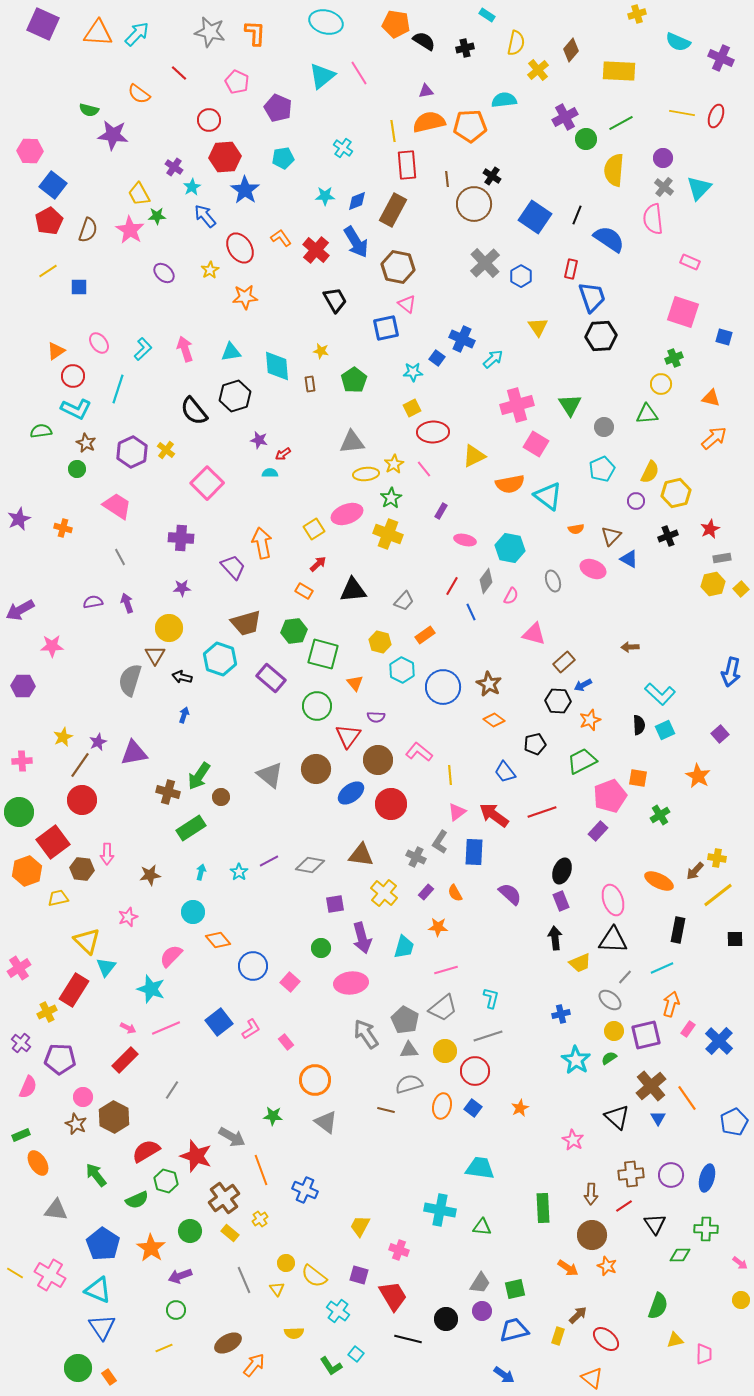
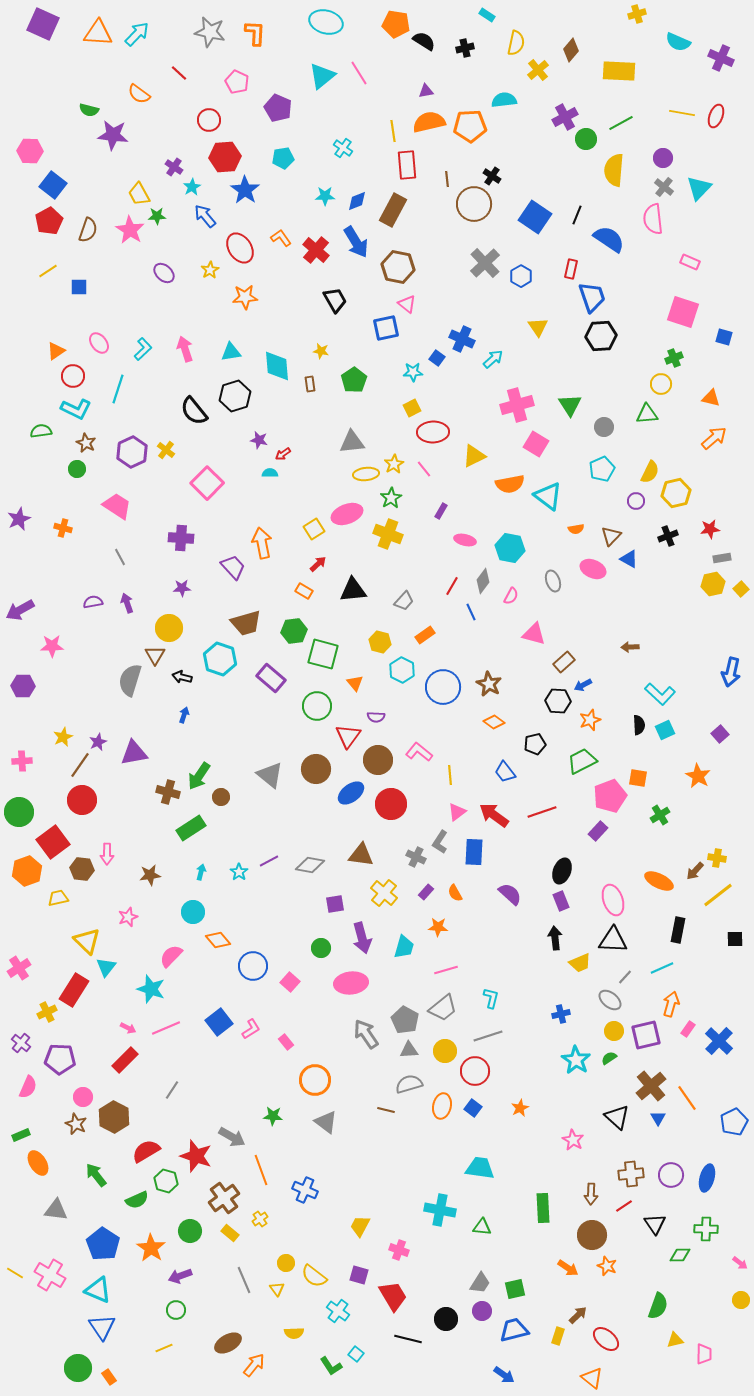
red star at (710, 529): rotated 18 degrees clockwise
gray diamond at (486, 581): moved 3 px left
orange diamond at (494, 720): moved 2 px down
